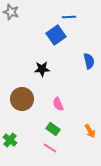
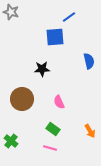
blue line: rotated 32 degrees counterclockwise
blue square: moved 1 px left, 2 px down; rotated 30 degrees clockwise
pink semicircle: moved 1 px right, 2 px up
green cross: moved 1 px right, 1 px down
pink line: rotated 16 degrees counterclockwise
